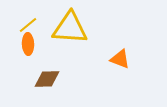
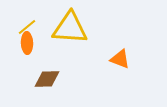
yellow line: moved 1 px left, 2 px down
orange ellipse: moved 1 px left, 1 px up
